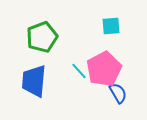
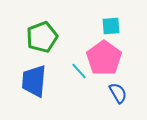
pink pentagon: moved 11 px up; rotated 8 degrees counterclockwise
